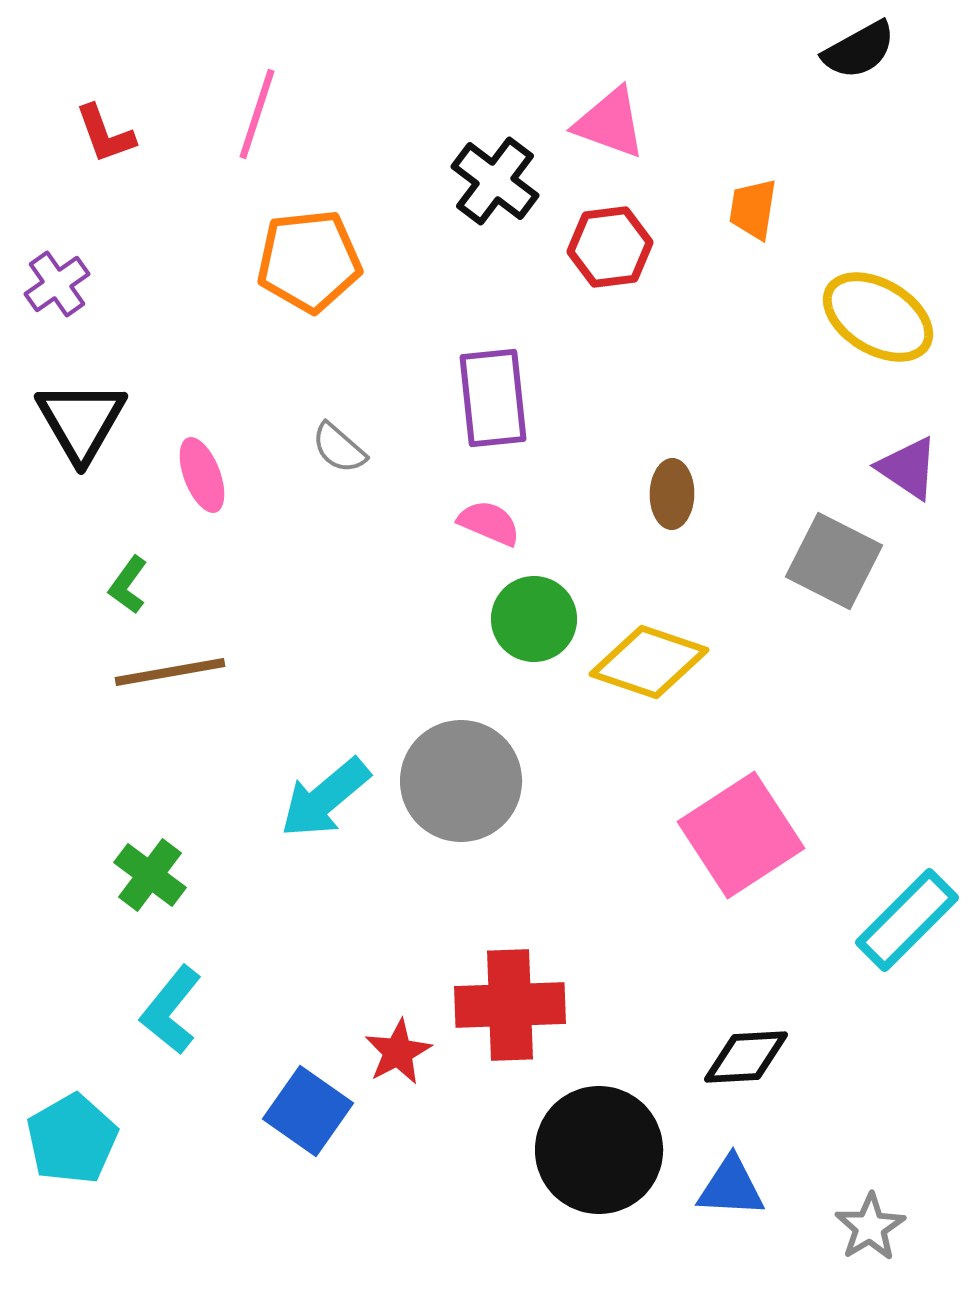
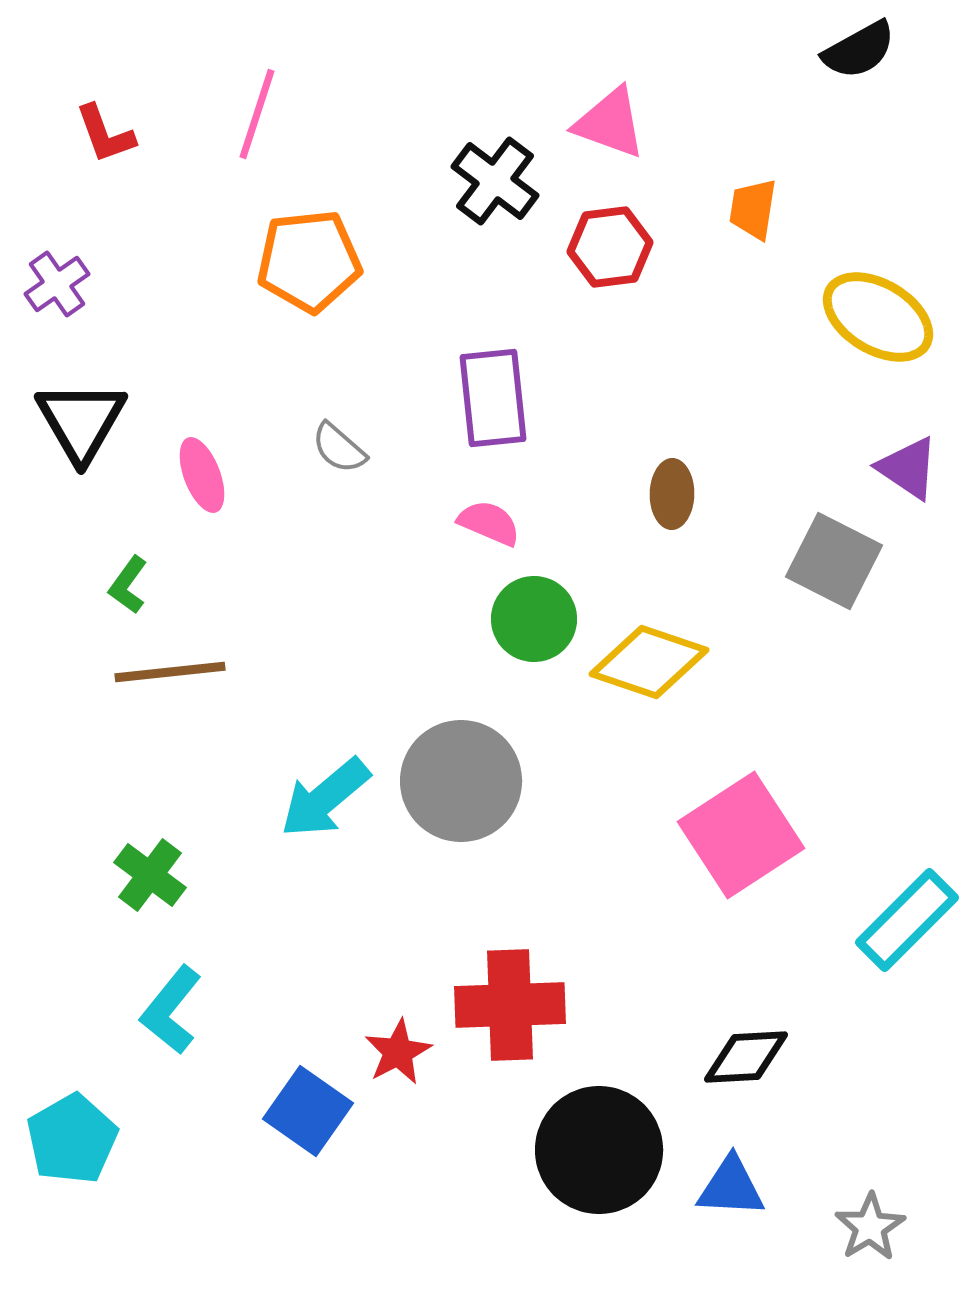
brown line: rotated 4 degrees clockwise
